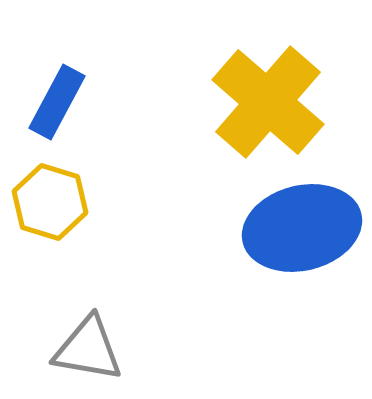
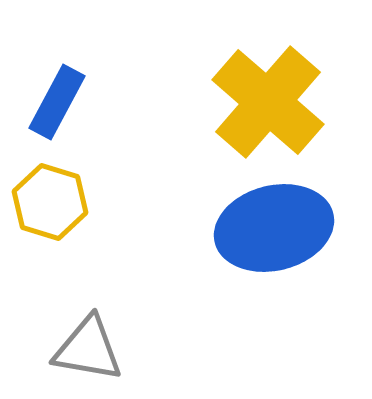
blue ellipse: moved 28 px left
